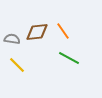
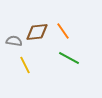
gray semicircle: moved 2 px right, 2 px down
yellow line: moved 8 px right; rotated 18 degrees clockwise
